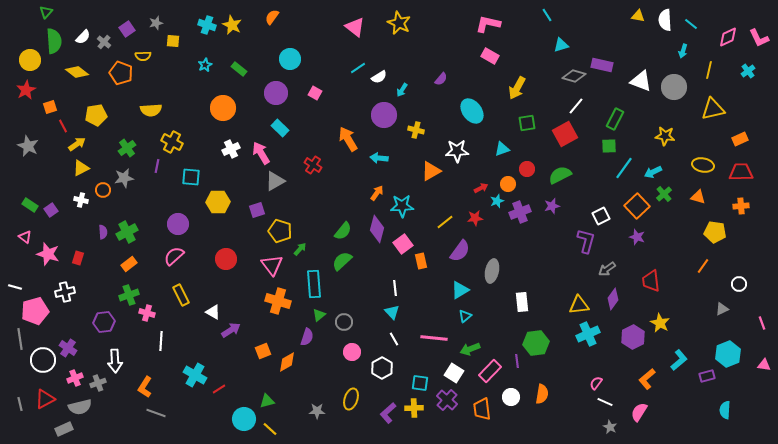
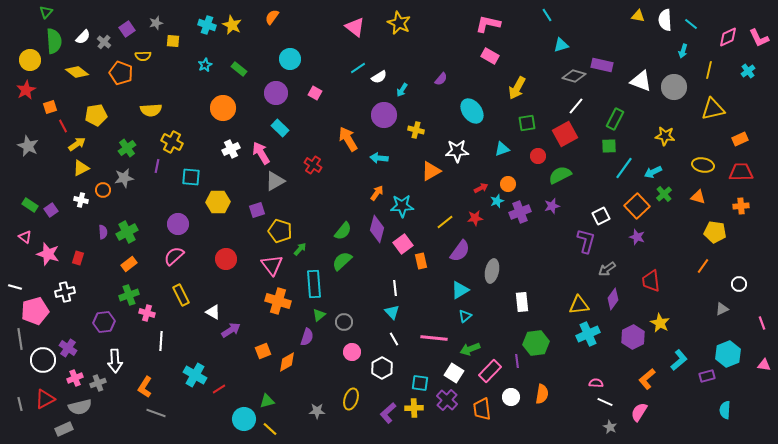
red circle at (527, 169): moved 11 px right, 13 px up
pink semicircle at (596, 383): rotated 56 degrees clockwise
